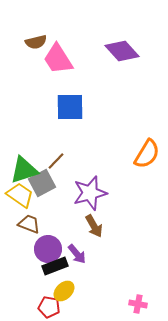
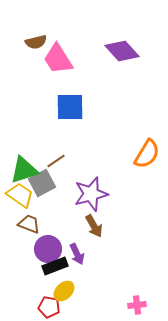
brown line: rotated 12 degrees clockwise
purple star: moved 1 px right, 1 px down
purple arrow: rotated 15 degrees clockwise
pink cross: moved 1 px left, 1 px down; rotated 18 degrees counterclockwise
